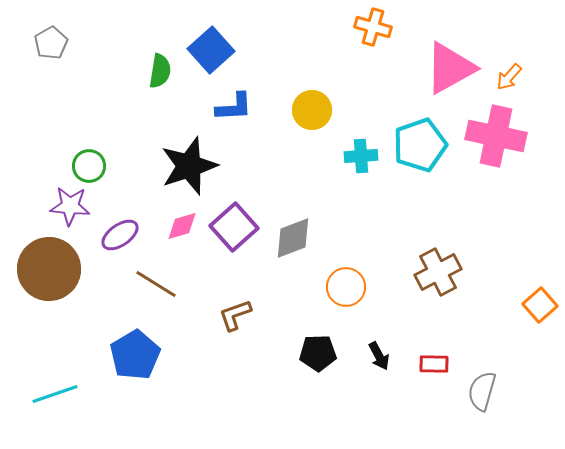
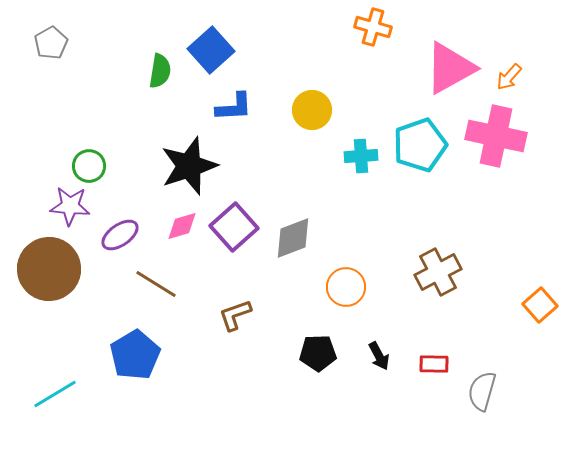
cyan line: rotated 12 degrees counterclockwise
